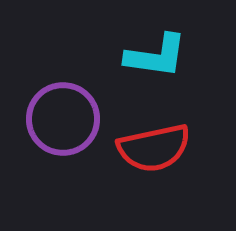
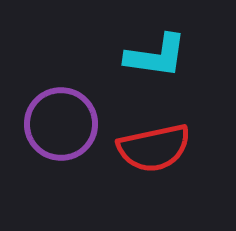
purple circle: moved 2 px left, 5 px down
